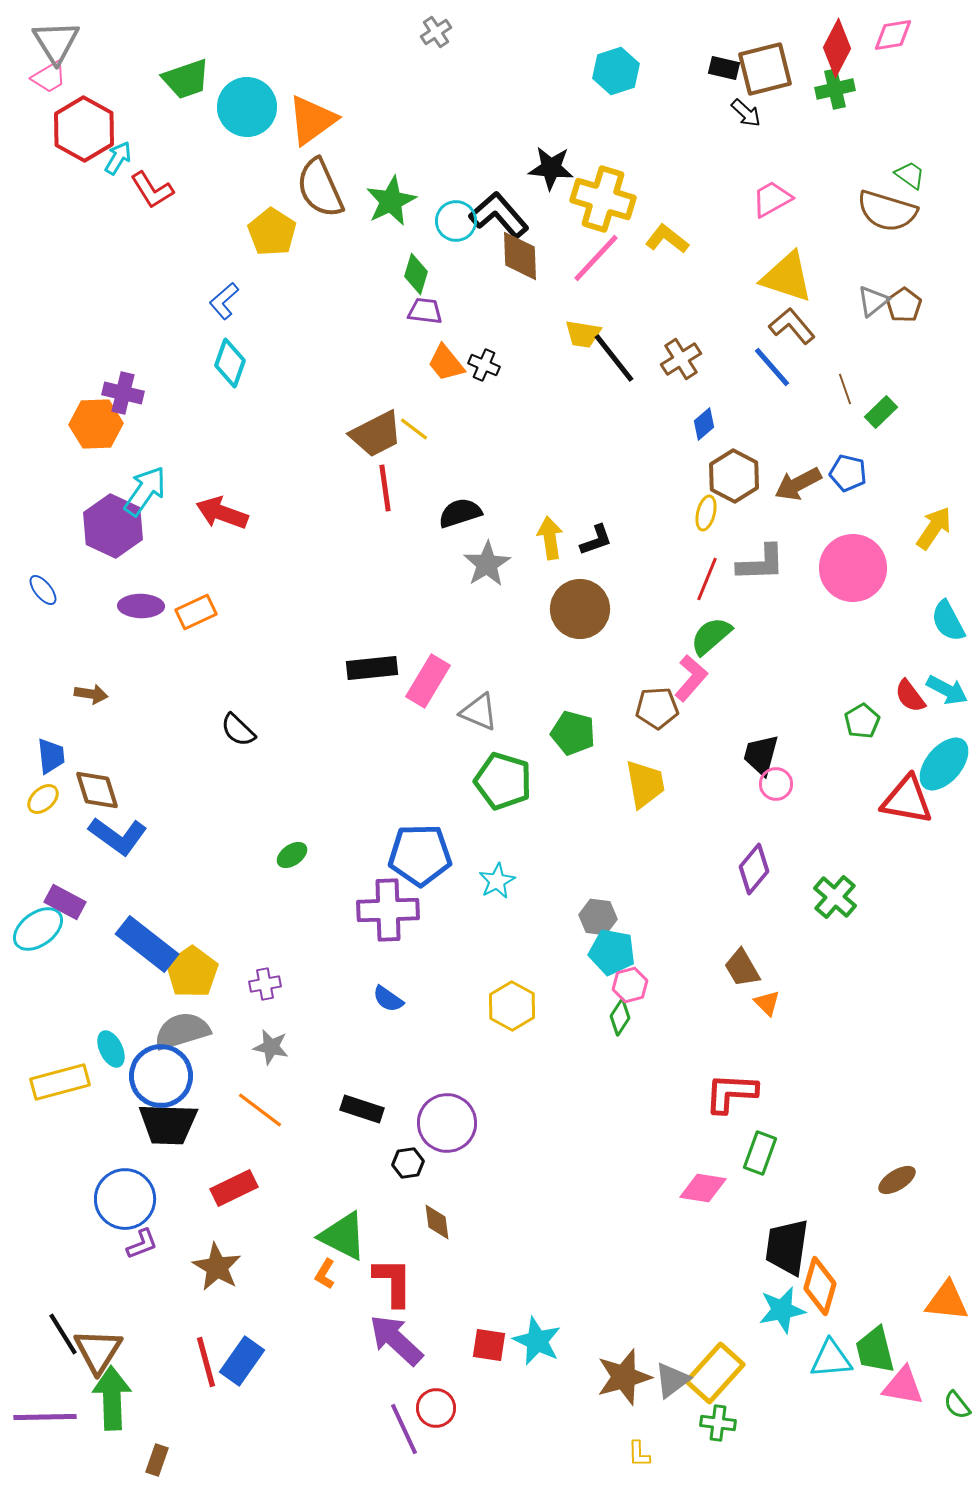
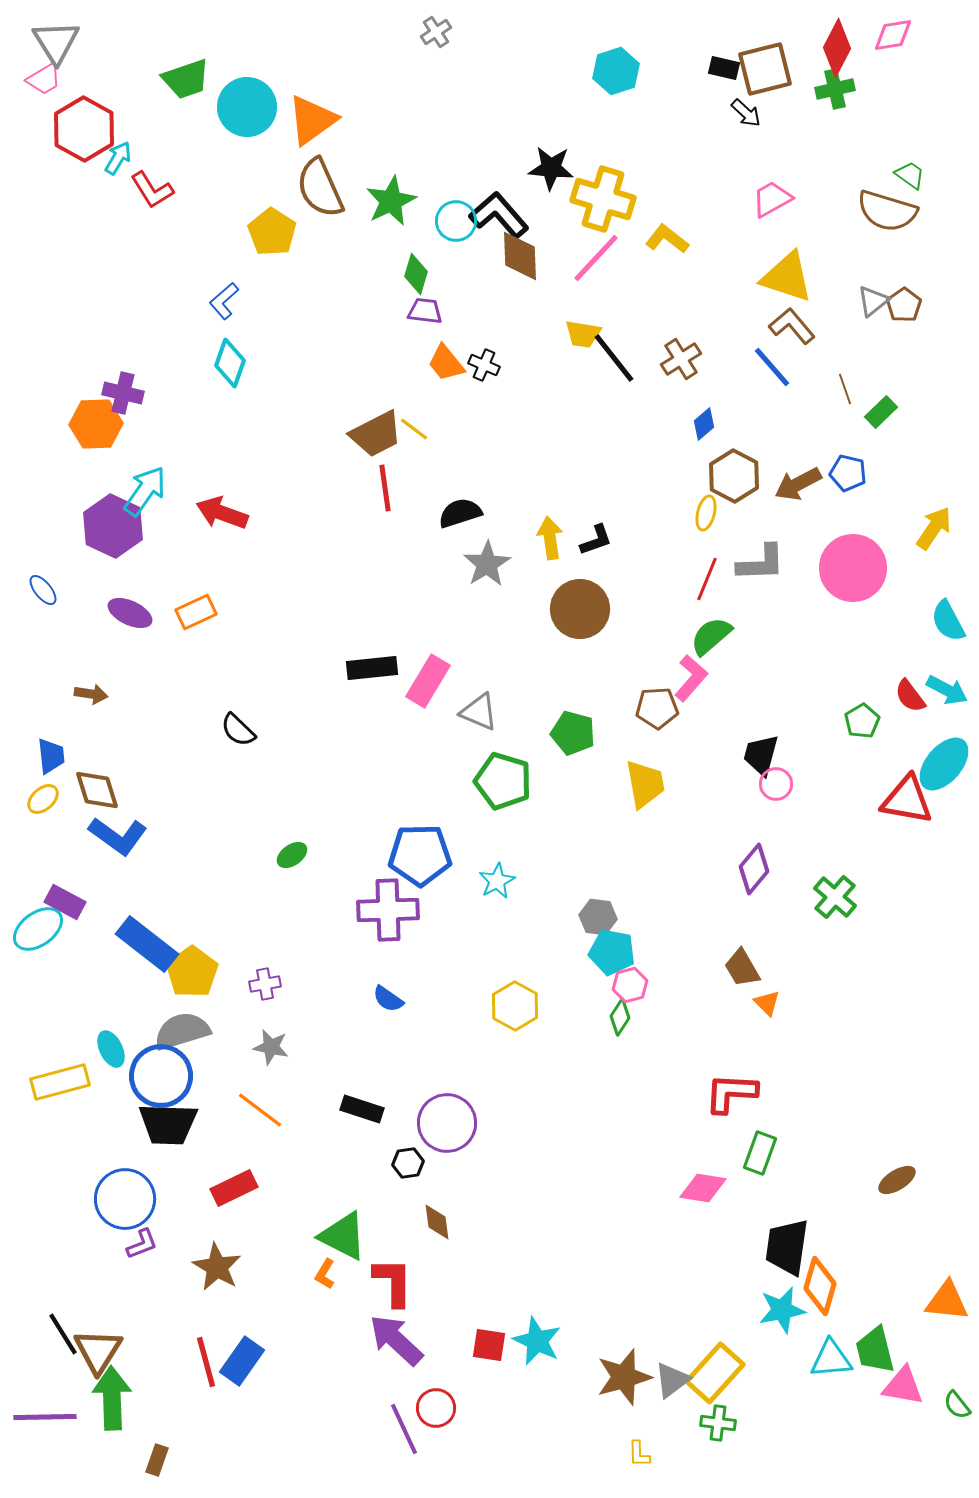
pink trapezoid at (49, 77): moved 5 px left, 2 px down
purple ellipse at (141, 606): moved 11 px left, 7 px down; rotated 24 degrees clockwise
yellow hexagon at (512, 1006): moved 3 px right
